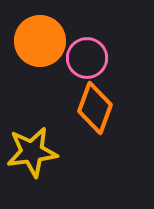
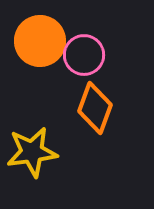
pink circle: moved 3 px left, 3 px up
